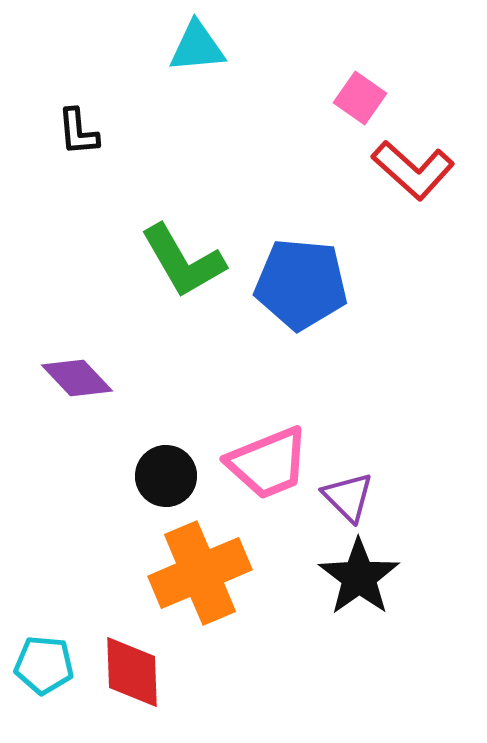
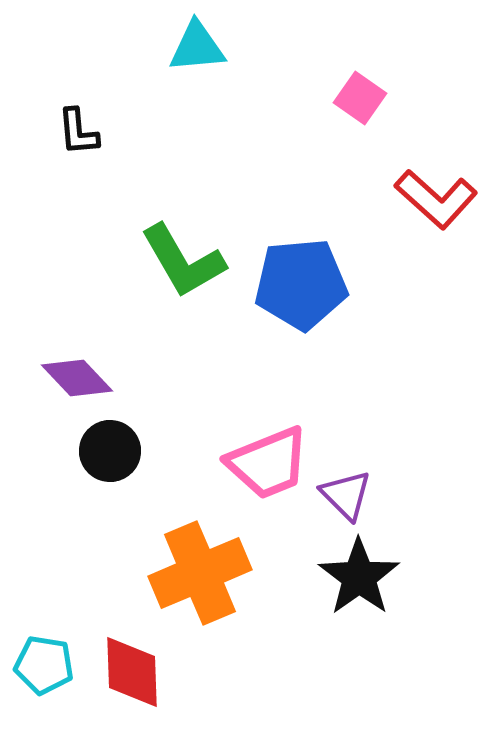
red L-shape: moved 23 px right, 29 px down
blue pentagon: rotated 10 degrees counterclockwise
black circle: moved 56 px left, 25 px up
purple triangle: moved 2 px left, 2 px up
cyan pentagon: rotated 4 degrees clockwise
